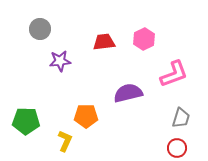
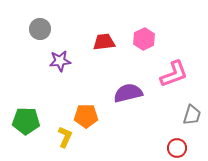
gray trapezoid: moved 11 px right, 3 px up
yellow L-shape: moved 4 px up
